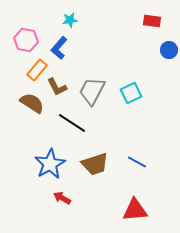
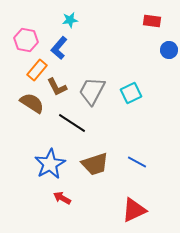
red triangle: moved 1 px left; rotated 20 degrees counterclockwise
